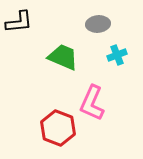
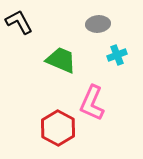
black L-shape: rotated 112 degrees counterclockwise
green trapezoid: moved 2 px left, 3 px down
red hexagon: rotated 8 degrees clockwise
